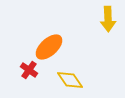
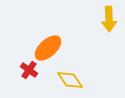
yellow arrow: moved 1 px right
orange ellipse: moved 1 px left, 1 px down
